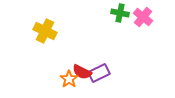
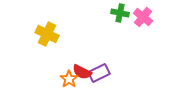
yellow cross: moved 2 px right, 3 px down
